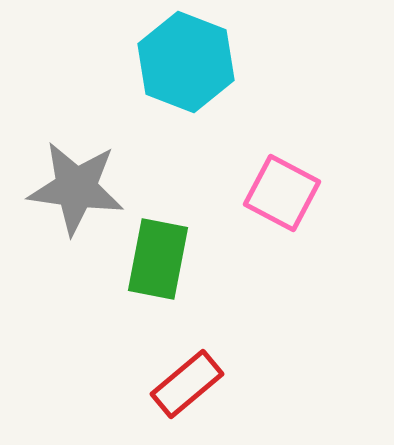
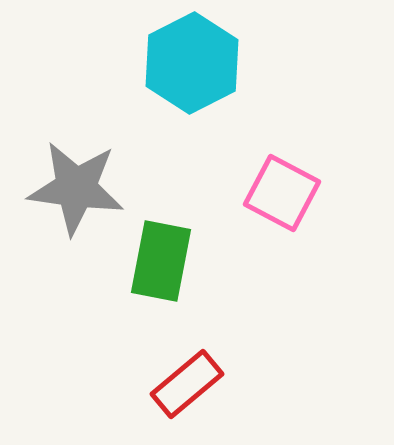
cyan hexagon: moved 6 px right, 1 px down; rotated 12 degrees clockwise
green rectangle: moved 3 px right, 2 px down
